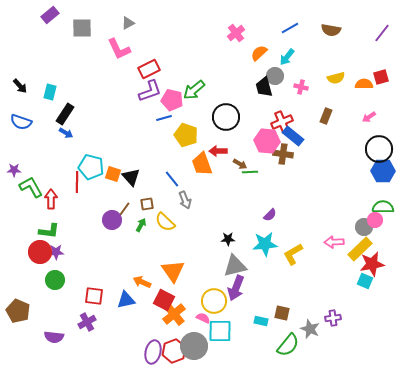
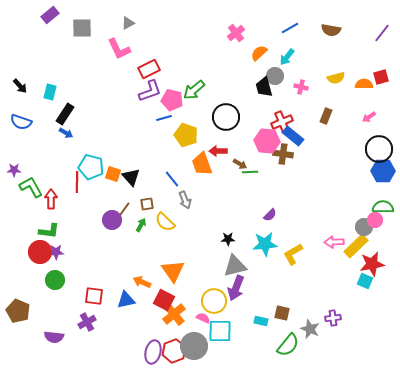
yellow rectangle at (360, 249): moved 4 px left, 3 px up
